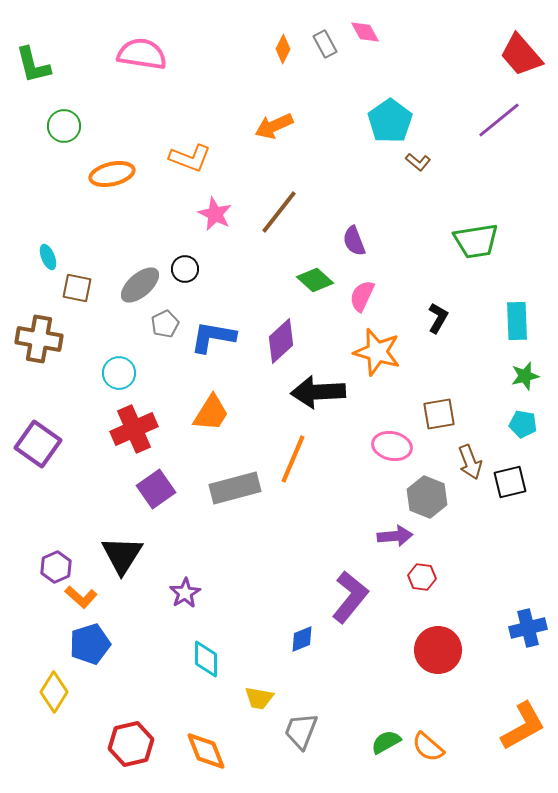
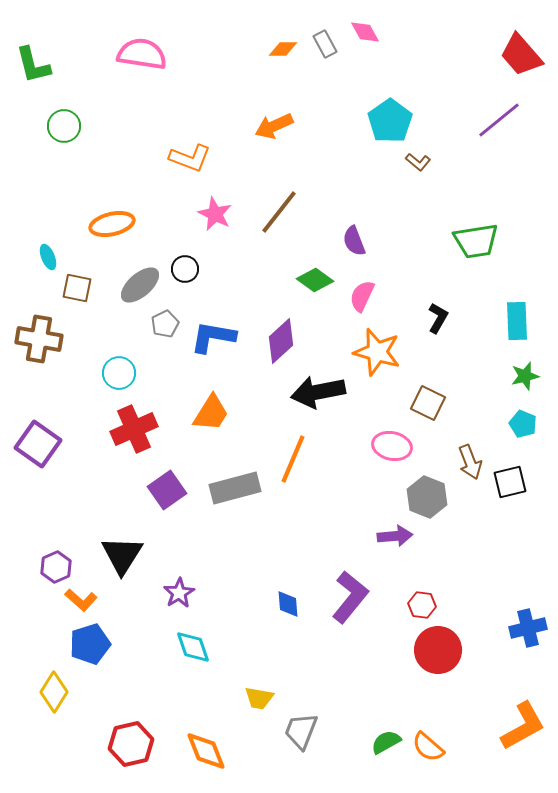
orange diamond at (283, 49): rotated 64 degrees clockwise
orange ellipse at (112, 174): moved 50 px down
green diamond at (315, 280): rotated 6 degrees counterclockwise
black arrow at (318, 392): rotated 8 degrees counterclockwise
brown square at (439, 414): moved 11 px left, 11 px up; rotated 36 degrees clockwise
cyan pentagon at (523, 424): rotated 12 degrees clockwise
purple square at (156, 489): moved 11 px right, 1 px down
red hexagon at (422, 577): moved 28 px down
purple star at (185, 593): moved 6 px left
orange L-shape at (81, 597): moved 3 px down
blue diamond at (302, 639): moved 14 px left, 35 px up; rotated 72 degrees counterclockwise
cyan diamond at (206, 659): moved 13 px left, 12 px up; rotated 18 degrees counterclockwise
